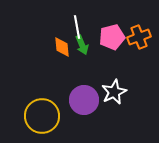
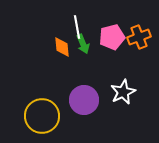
green arrow: moved 1 px right, 1 px up
white star: moved 9 px right
